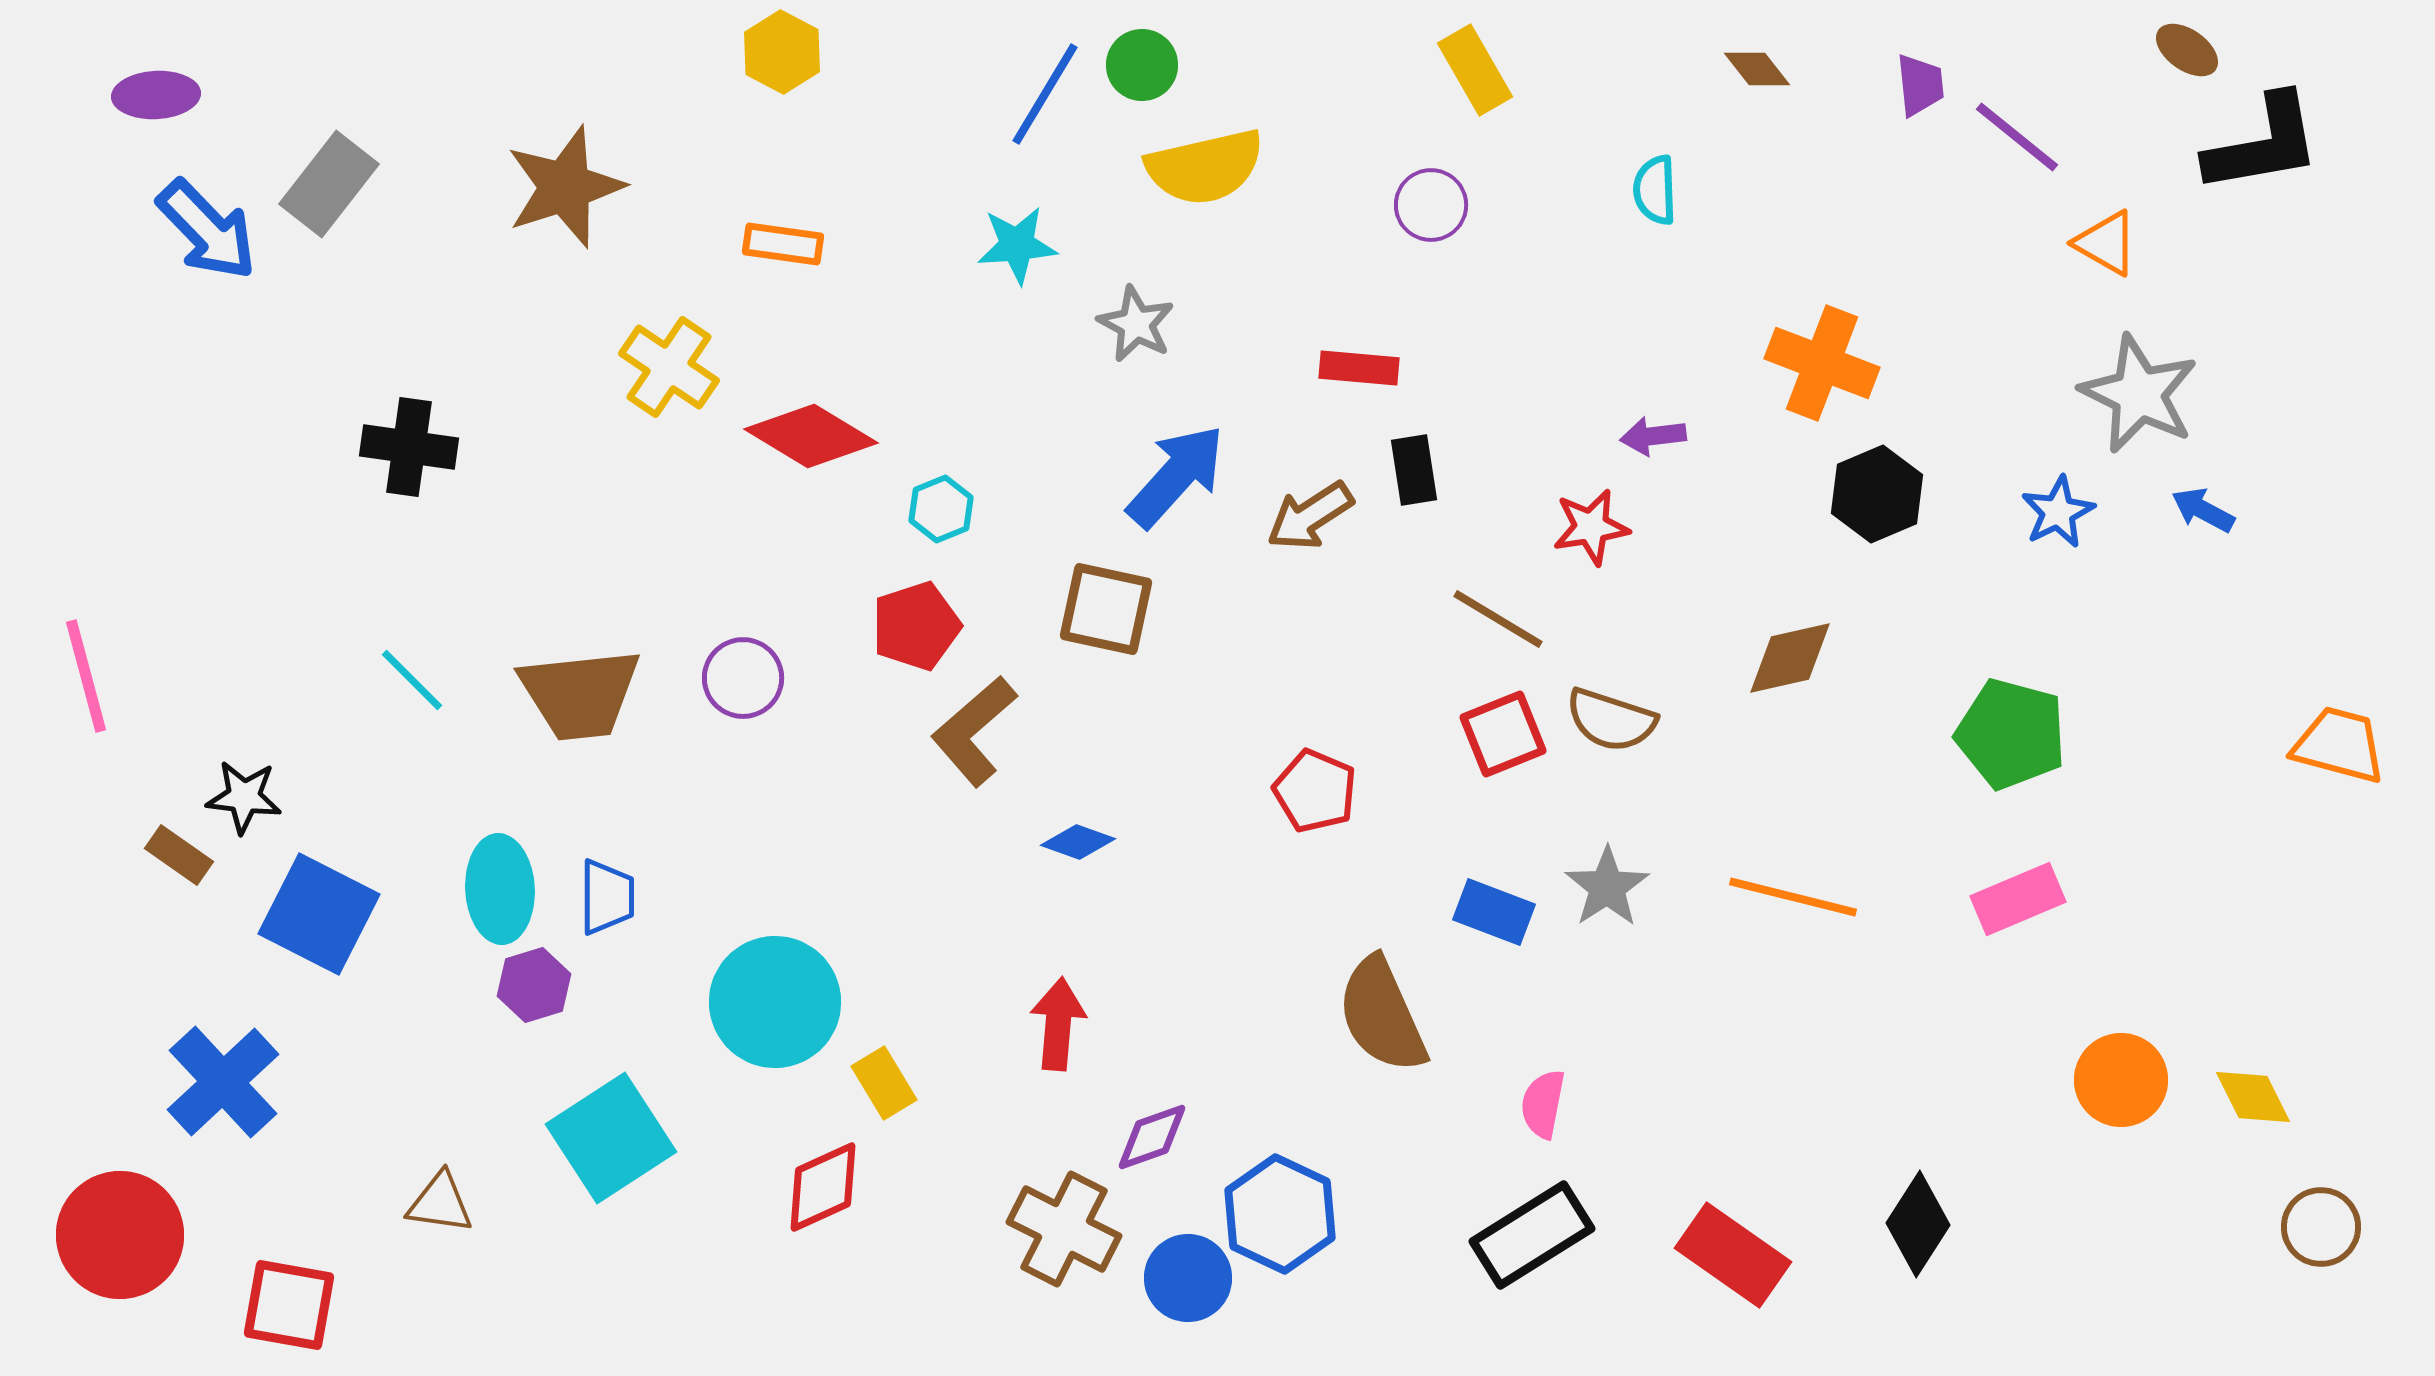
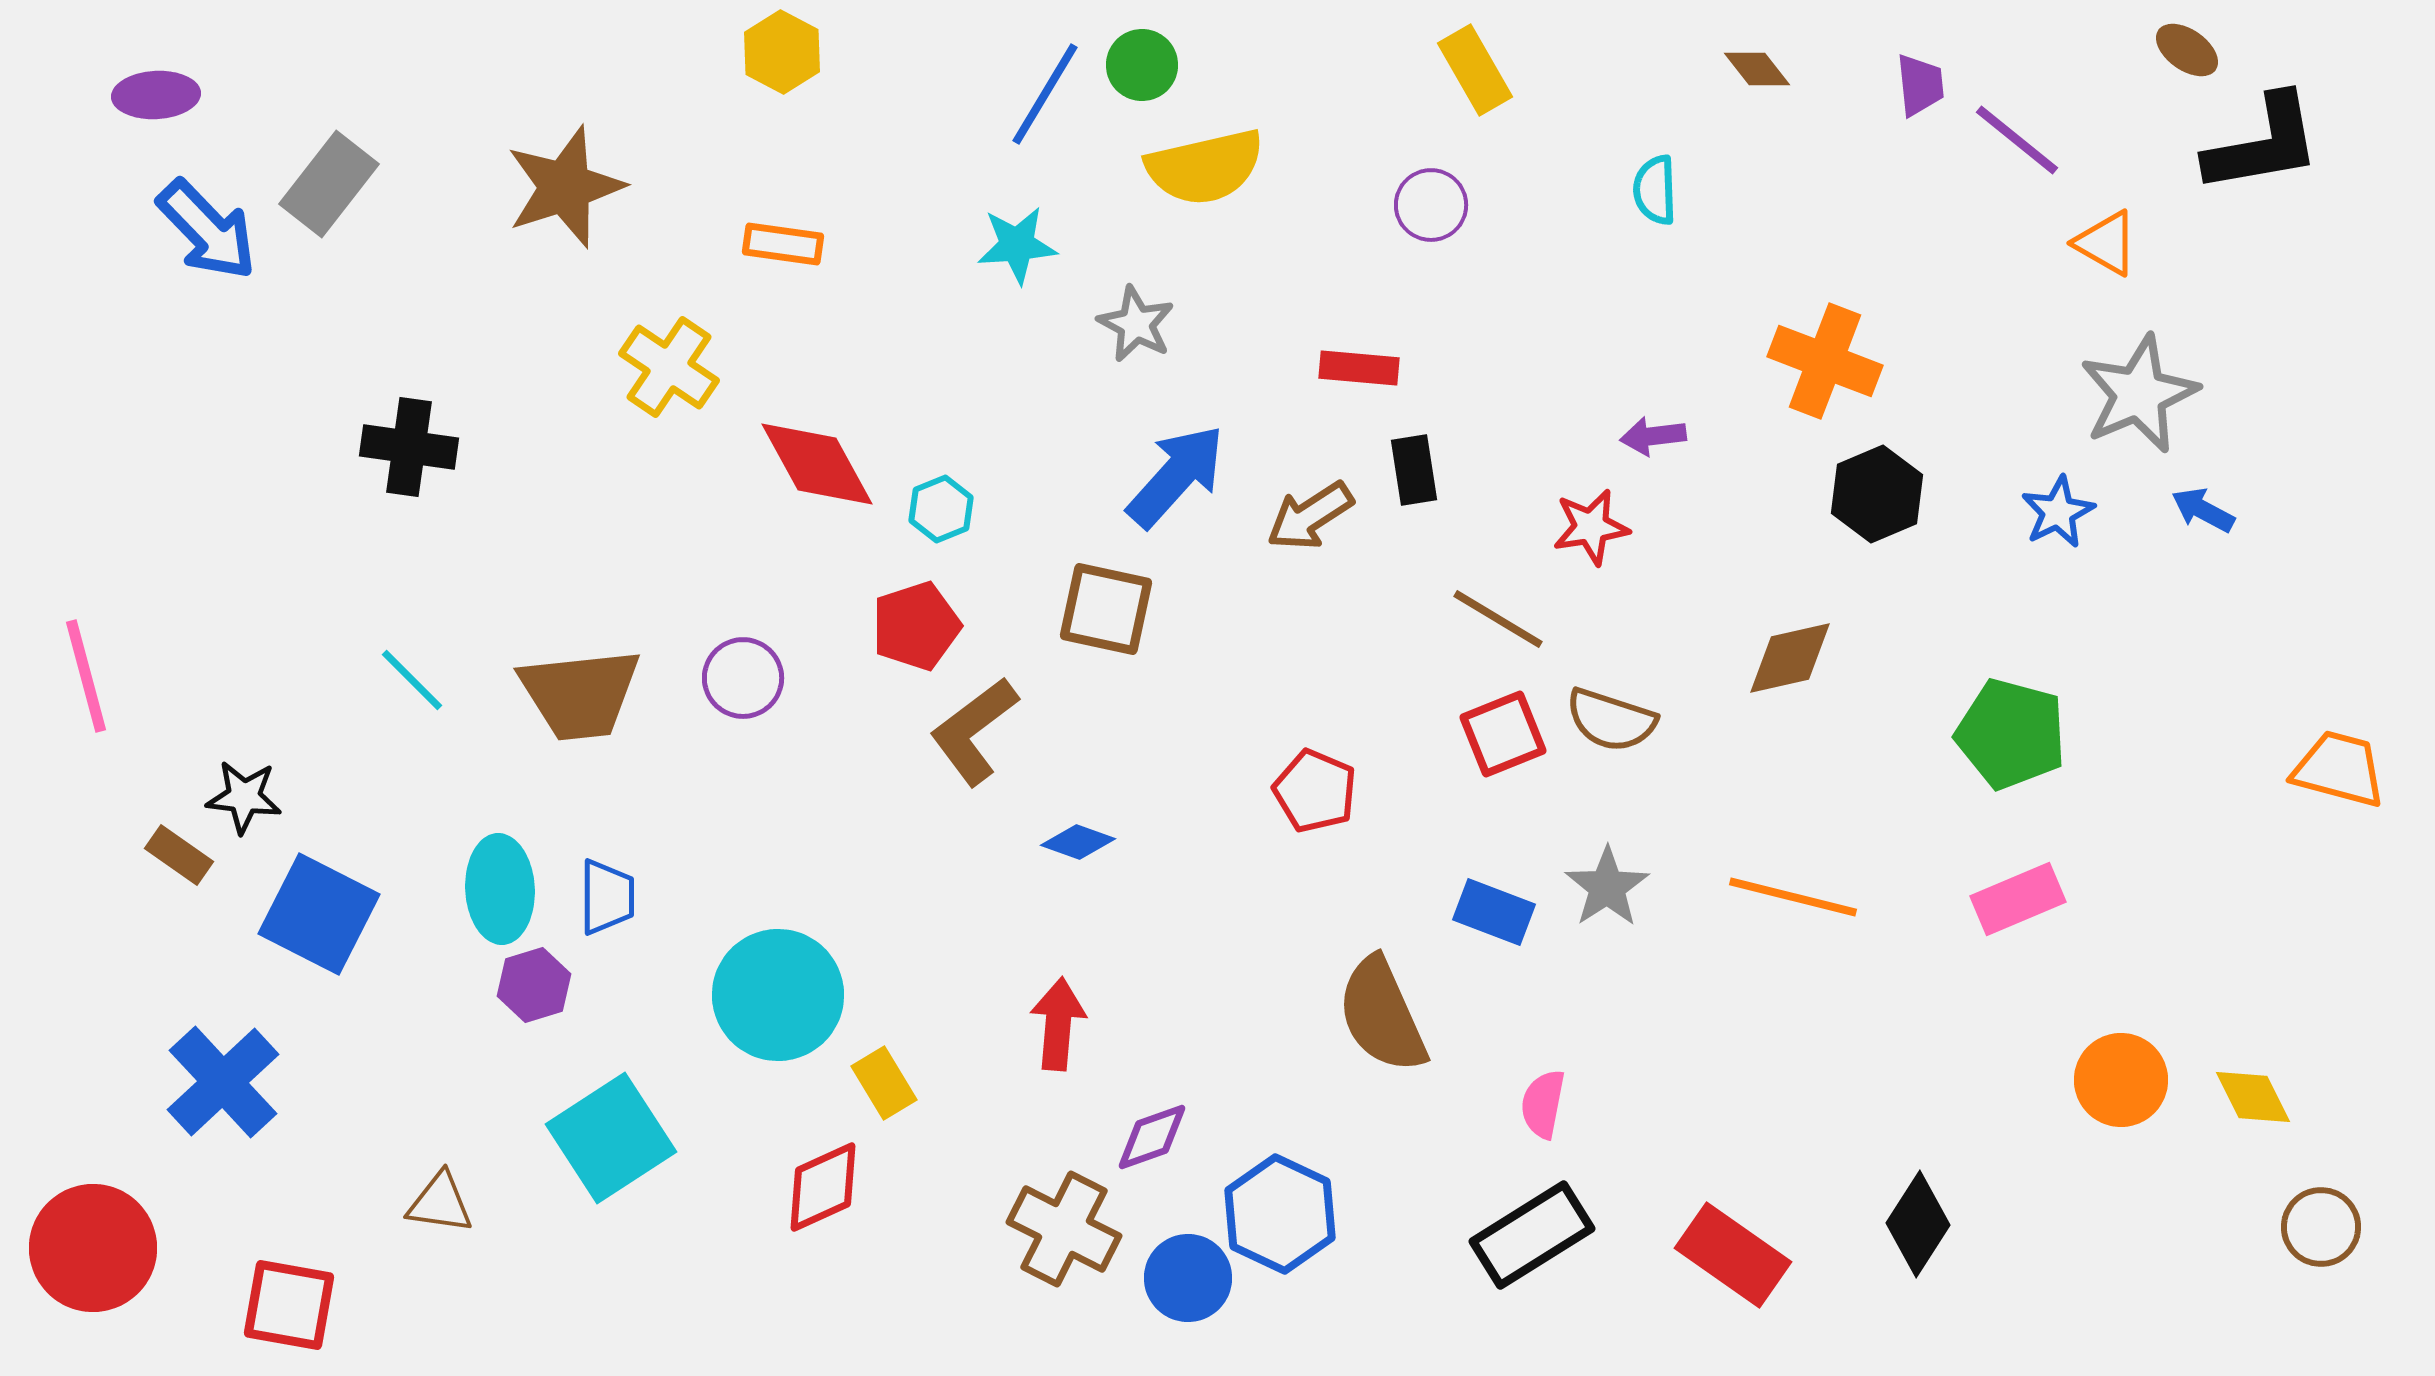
purple line at (2017, 137): moved 3 px down
orange cross at (1822, 363): moved 3 px right, 2 px up
gray star at (2139, 394): rotated 23 degrees clockwise
red diamond at (811, 436): moved 6 px right, 28 px down; rotated 30 degrees clockwise
brown L-shape at (974, 731): rotated 4 degrees clockwise
orange trapezoid at (2339, 745): moved 24 px down
cyan circle at (775, 1002): moved 3 px right, 7 px up
red circle at (120, 1235): moved 27 px left, 13 px down
